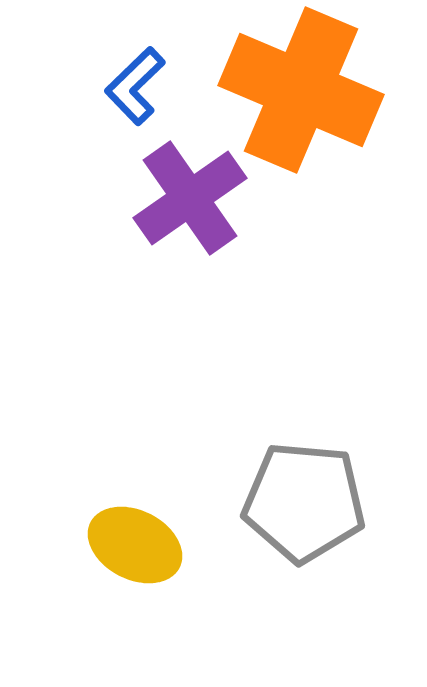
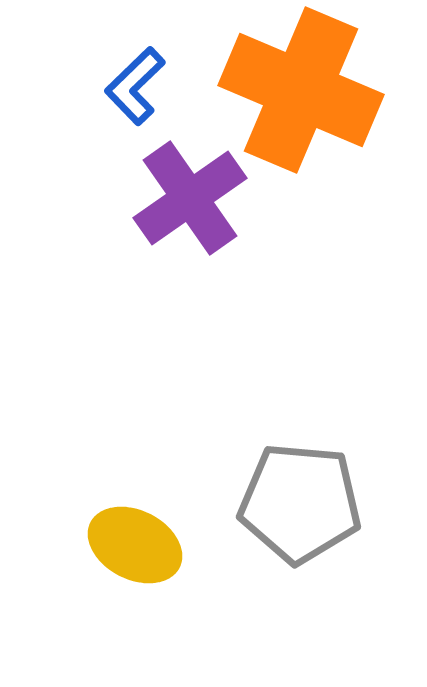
gray pentagon: moved 4 px left, 1 px down
